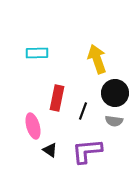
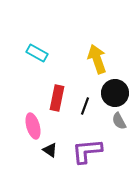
cyan rectangle: rotated 30 degrees clockwise
black line: moved 2 px right, 5 px up
gray semicircle: moved 5 px right; rotated 54 degrees clockwise
